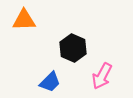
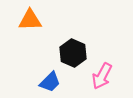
orange triangle: moved 6 px right
black hexagon: moved 5 px down
